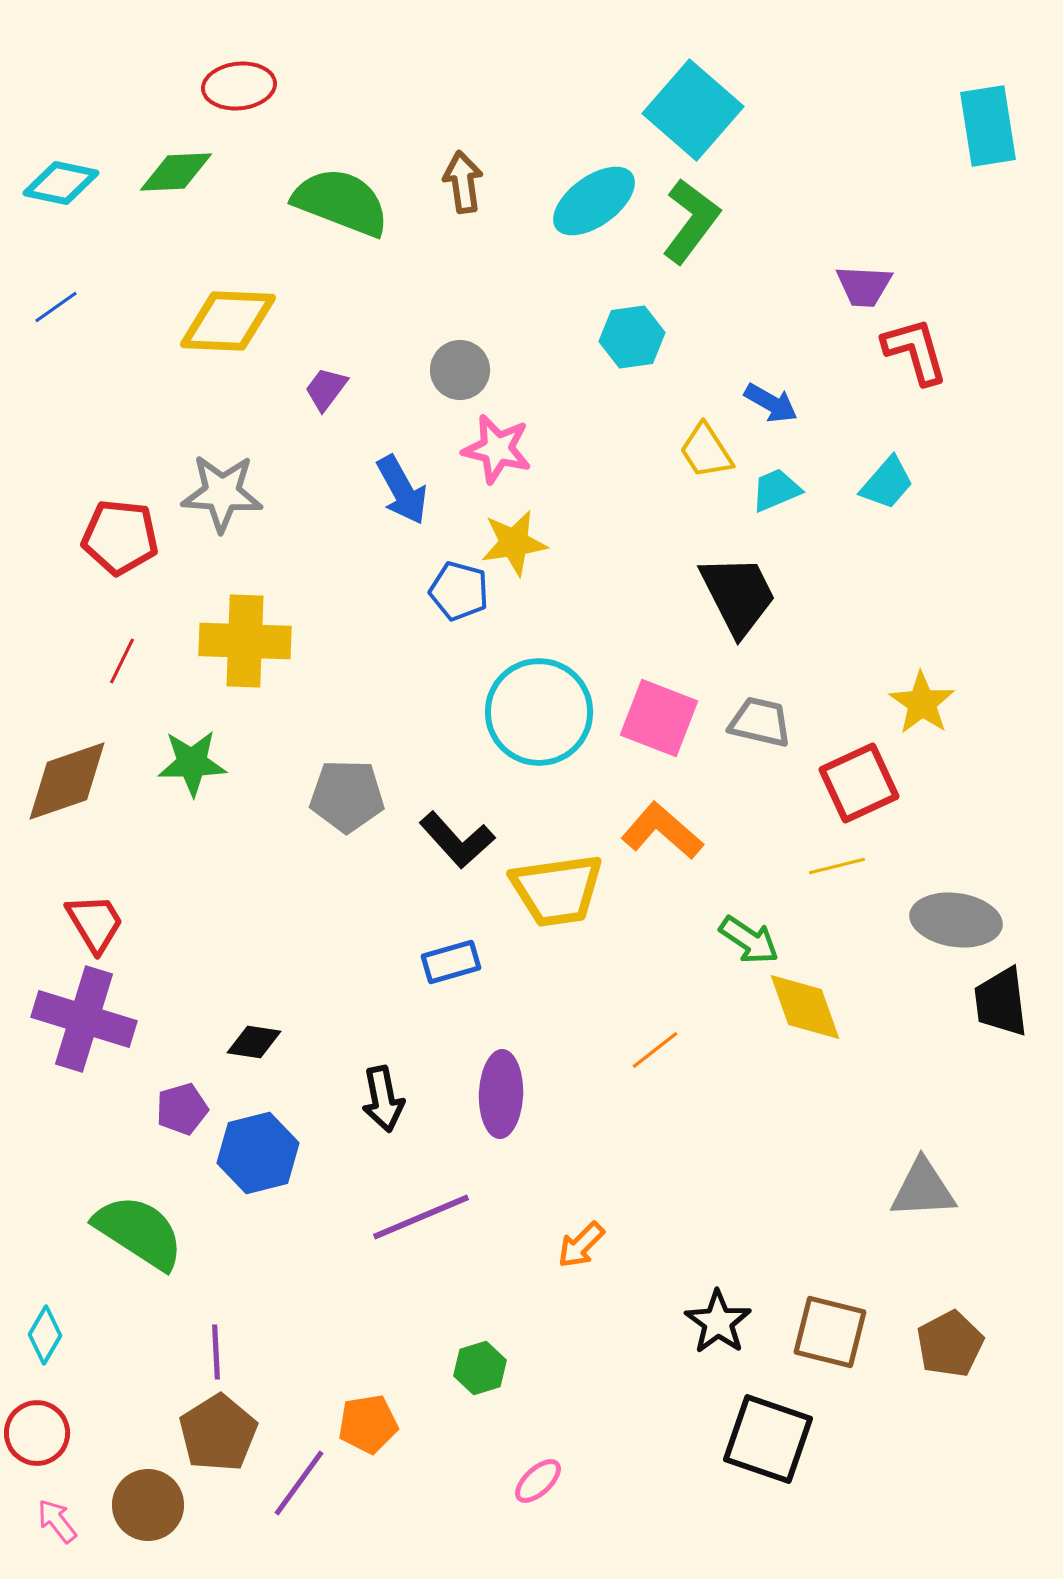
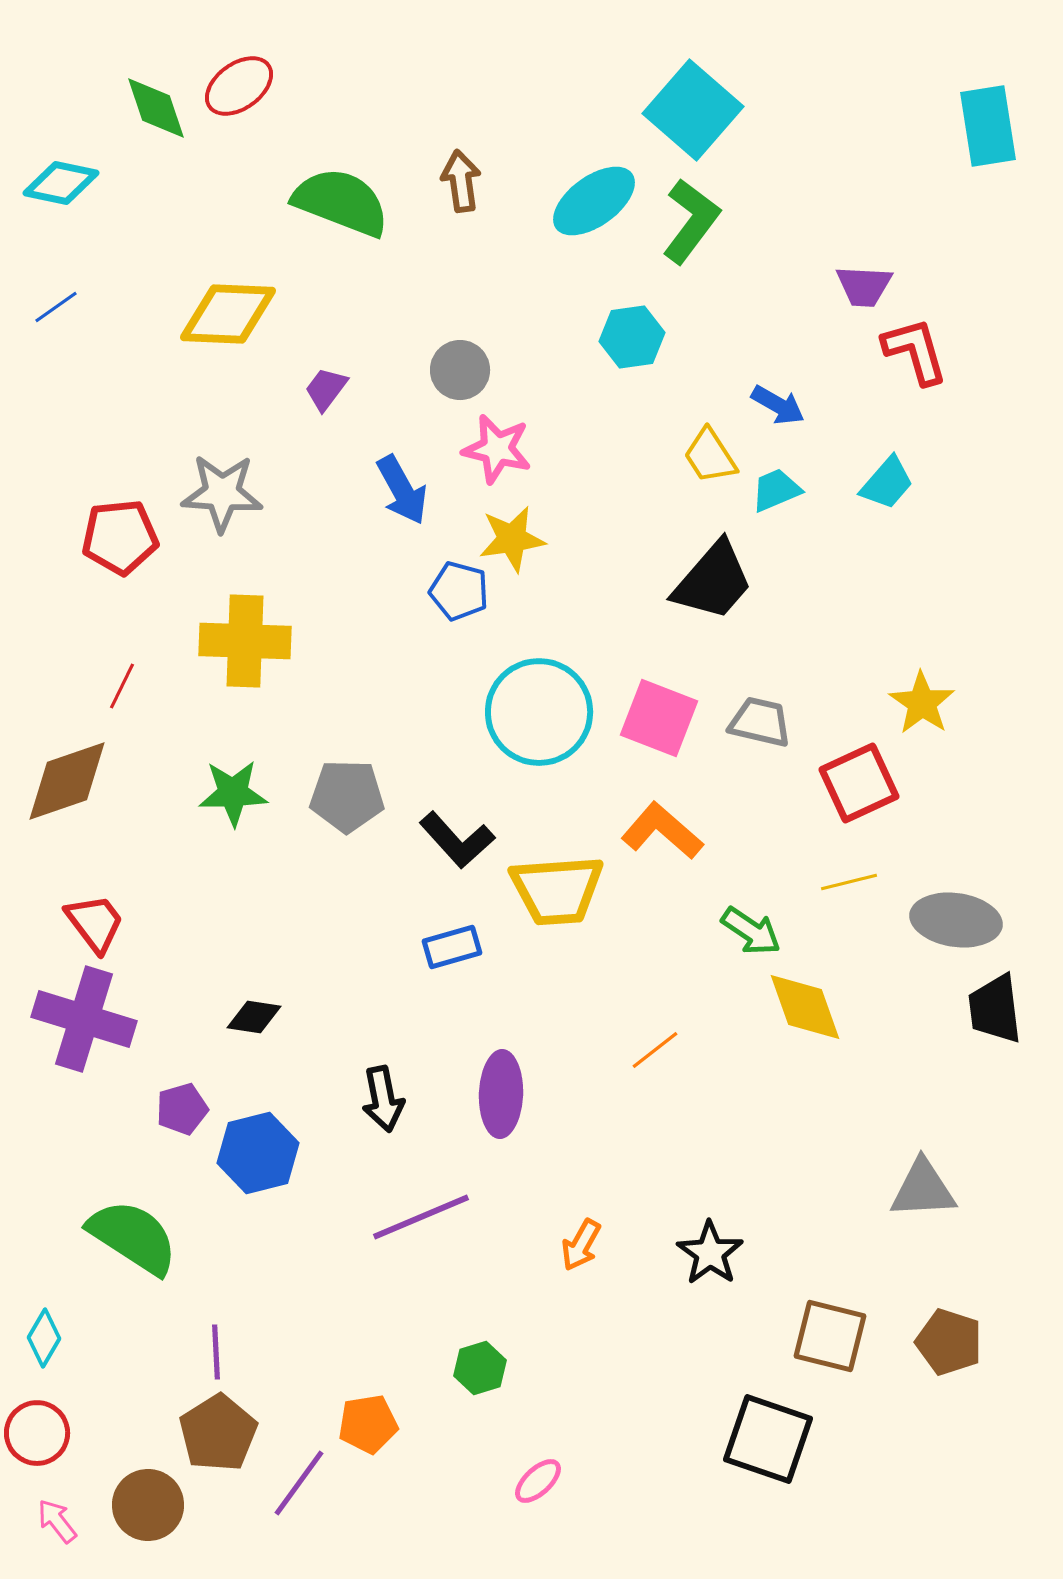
red ellipse at (239, 86): rotated 30 degrees counterclockwise
green diamond at (176, 172): moved 20 px left, 64 px up; rotated 74 degrees clockwise
brown arrow at (463, 182): moved 2 px left, 1 px up
yellow diamond at (228, 321): moved 7 px up
blue arrow at (771, 403): moved 7 px right, 2 px down
yellow trapezoid at (706, 451): moved 4 px right, 5 px down
red pentagon at (120, 537): rotated 12 degrees counterclockwise
yellow star at (514, 543): moved 2 px left, 4 px up
black trapezoid at (738, 595): moved 25 px left, 14 px up; rotated 68 degrees clockwise
red line at (122, 661): moved 25 px down
green star at (192, 763): moved 41 px right, 30 px down
yellow line at (837, 866): moved 12 px right, 16 px down
yellow trapezoid at (557, 890): rotated 4 degrees clockwise
red trapezoid at (95, 923): rotated 6 degrees counterclockwise
green arrow at (749, 940): moved 2 px right, 9 px up
blue rectangle at (451, 962): moved 1 px right, 15 px up
black trapezoid at (1001, 1002): moved 6 px left, 7 px down
black diamond at (254, 1042): moved 25 px up
green semicircle at (139, 1232): moved 6 px left, 5 px down
orange arrow at (581, 1245): rotated 16 degrees counterclockwise
black star at (718, 1322): moved 8 px left, 69 px up
brown square at (830, 1332): moved 4 px down
cyan diamond at (45, 1335): moved 1 px left, 3 px down
brown pentagon at (950, 1344): moved 1 px left, 2 px up; rotated 26 degrees counterclockwise
